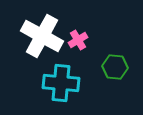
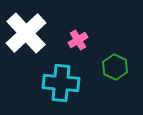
white cross: moved 16 px left, 3 px up; rotated 18 degrees clockwise
green hexagon: rotated 20 degrees clockwise
